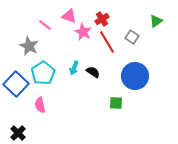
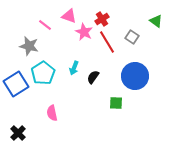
green triangle: rotated 48 degrees counterclockwise
pink star: moved 1 px right
gray star: rotated 12 degrees counterclockwise
black semicircle: moved 5 px down; rotated 88 degrees counterclockwise
blue square: rotated 15 degrees clockwise
pink semicircle: moved 12 px right, 8 px down
